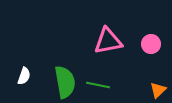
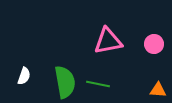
pink circle: moved 3 px right
green line: moved 1 px up
orange triangle: rotated 48 degrees clockwise
